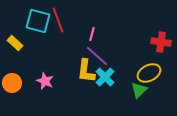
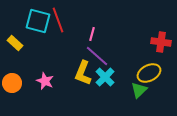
yellow L-shape: moved 3 px left, 2 px down; rotated 15 degrees clockwise
